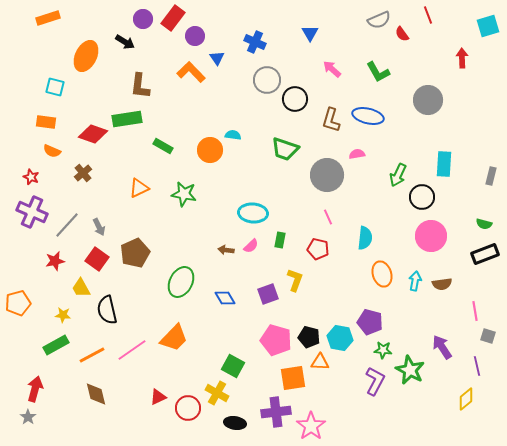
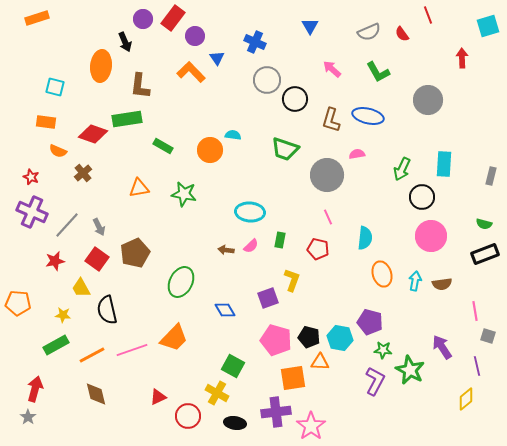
orange rectangle at (48, 18): moved 11 px left
gray semicircle at (379, 20): moved 10 px left, 12 px down
blue triangle at (310, 33): moved 7 px up
black arrow at (125, 42): rotated 36 degrees clockwise
orange ellipse at (86, 56): moved 15 px right, 10 px down; rotated 20 degrees counterclockwise
orange semicircle at (52, 151): moved 6 px right
green arrow at (398, 175): moved 4 px right, 6 px up
orange triangle at (139, 188): rotated 15 degrees clockwise
cyan ellipse at (253, 213): moved 3 px left, 1 px up
yellow L-shape at (295, 280): moved 3 px left
purple square at (268, 294): moved 4 px down
blue diamond at (225, 298): moved 12 px down
orange pentagon at (18, 303): rotated 20 degrees clockwise
pink line at (132, 350): rotated 16 degrees clockwise
red circle at (188, 408): moved 8 px down
